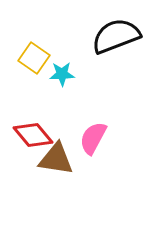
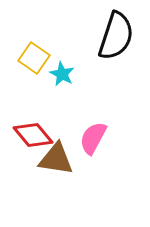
black semicircle: rotated 129 degrees clockwise
cyan star: rotated 30 degrees clockwise
